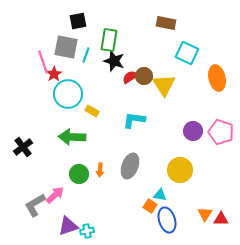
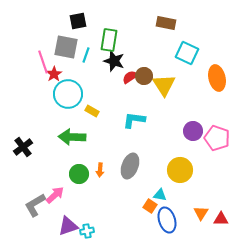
pink pentagon: moved 4 px left, 6 px down
orange triangle: moved 4 px left, 1 px up
